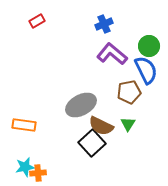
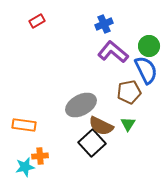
purple L-shape: moved 1 px right, 2 px up
orange cross: moved 2 px right, 17 px up
